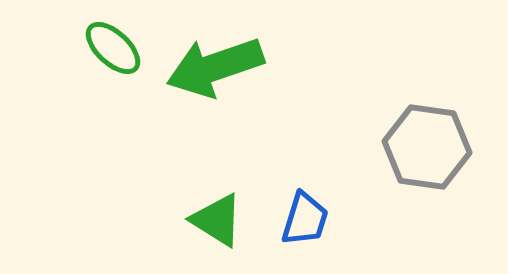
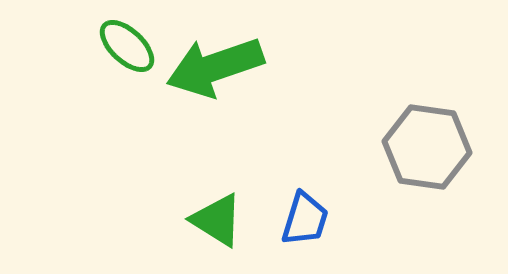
green ellipse: moved 14 px right, 2 px up
